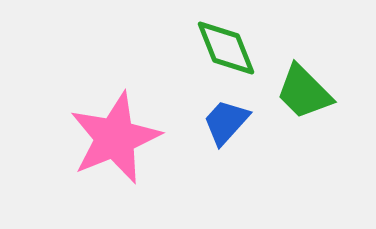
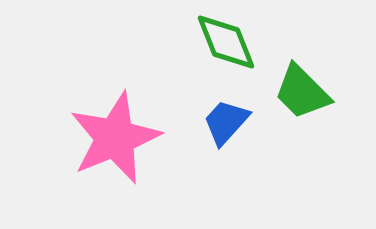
green diamond: moved 6 px up
green trapezoid: moved 2 px left
